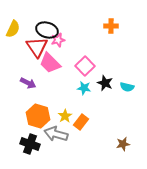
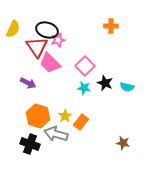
brown star: moved 1 px up; rotated 24 degrees clockwise
